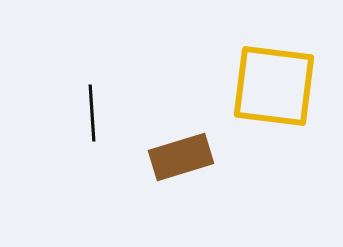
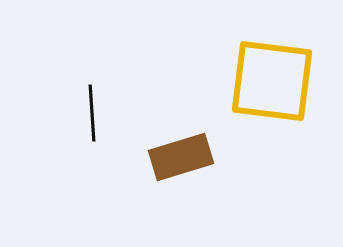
yellow square: moved 2 px left, 5 px up
